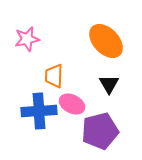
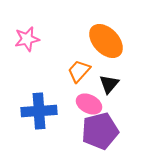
orange trapezoid: moved 25 px right, 5 px up; rotated 40 degrees clockwise
black triangle: rotated 10 degrees clockwise
pink ellipse: moved 17 px right
